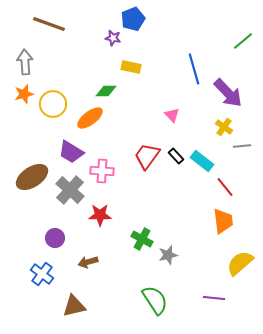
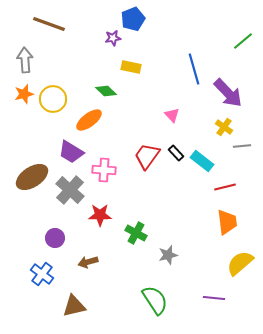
purple star: rotated 21 degrees counterclockwise
gray arrow: moved 2 px up
green diamond: rotated 45 degrees clockwise
yellow circle: moved 5 px up
orange ellipse: moved 1 px left, 2 px down
black rectangle: moved 3 px up
pink cross: moved 2 px right, 1 px up
red line: rotated 65 degrees counterclockwise
orange trapezoid: moved 4 px right, 1 px down
green cross: moved 6 px left, 6 px up
